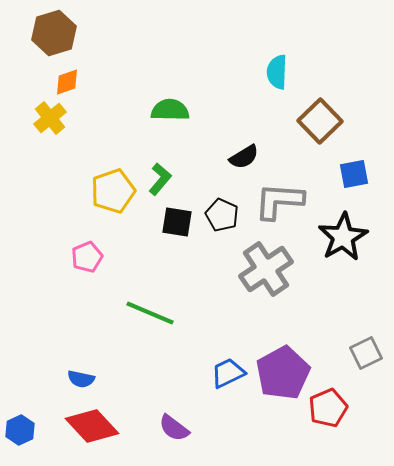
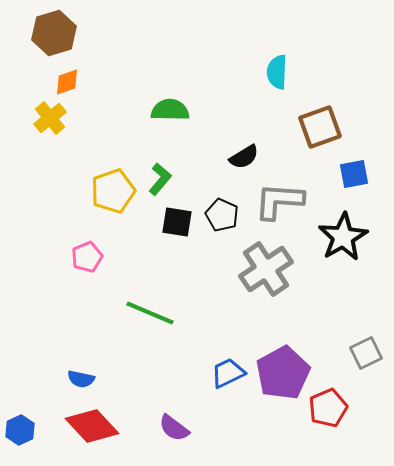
brown square: moved 6 px down; rotated 24 degrees clockwise
